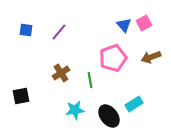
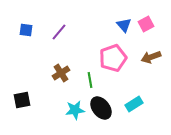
pink square: moved 2 px right, 1 px down
black square: moved 1 px right, 4 px down
black ellipse: moved 8 px left, 8 px up
